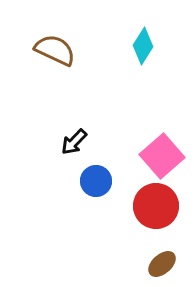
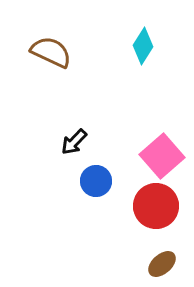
brown semicircle: moved 4 px left, 2 px down
